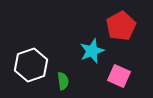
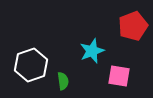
red pentagon: moved 12 px right; rotated 8 degrees clockwise
pink square: rotated 15 degrees counterclockwise
